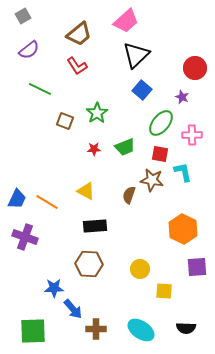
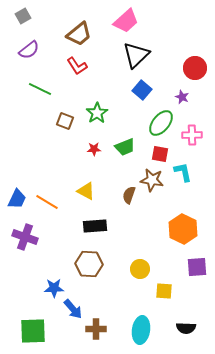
cyan ellipse: rotated 64 degrees clockwise
